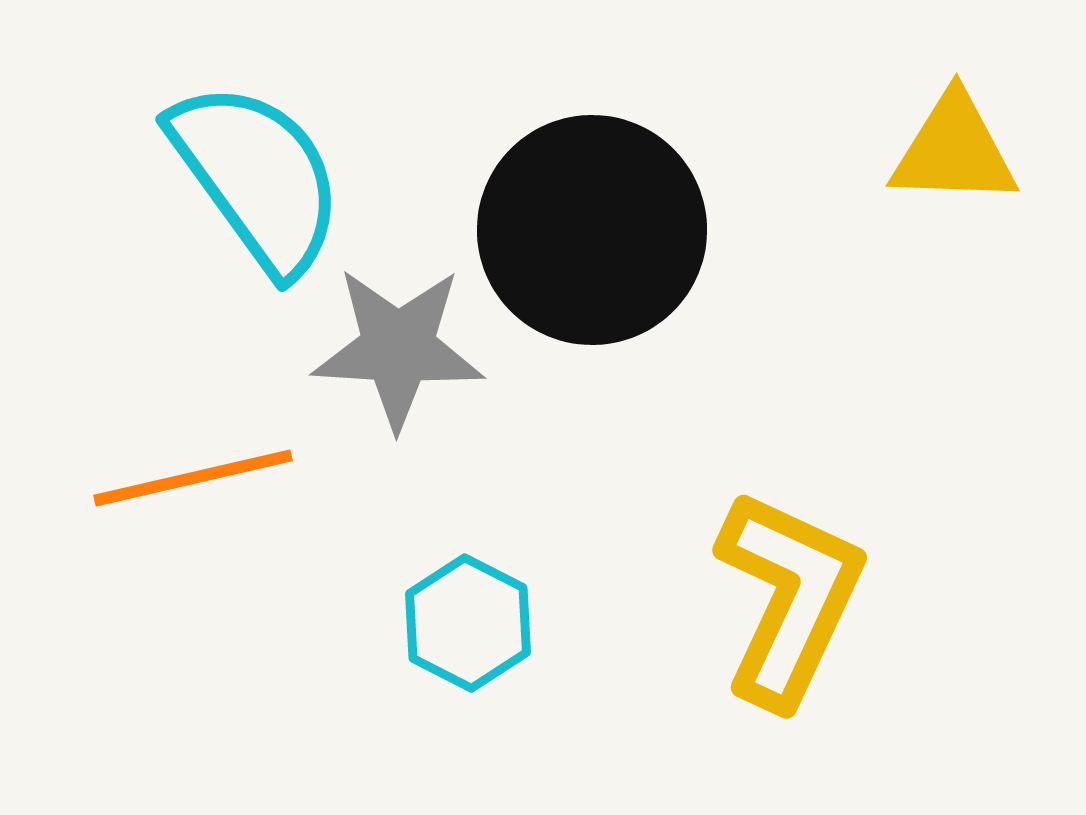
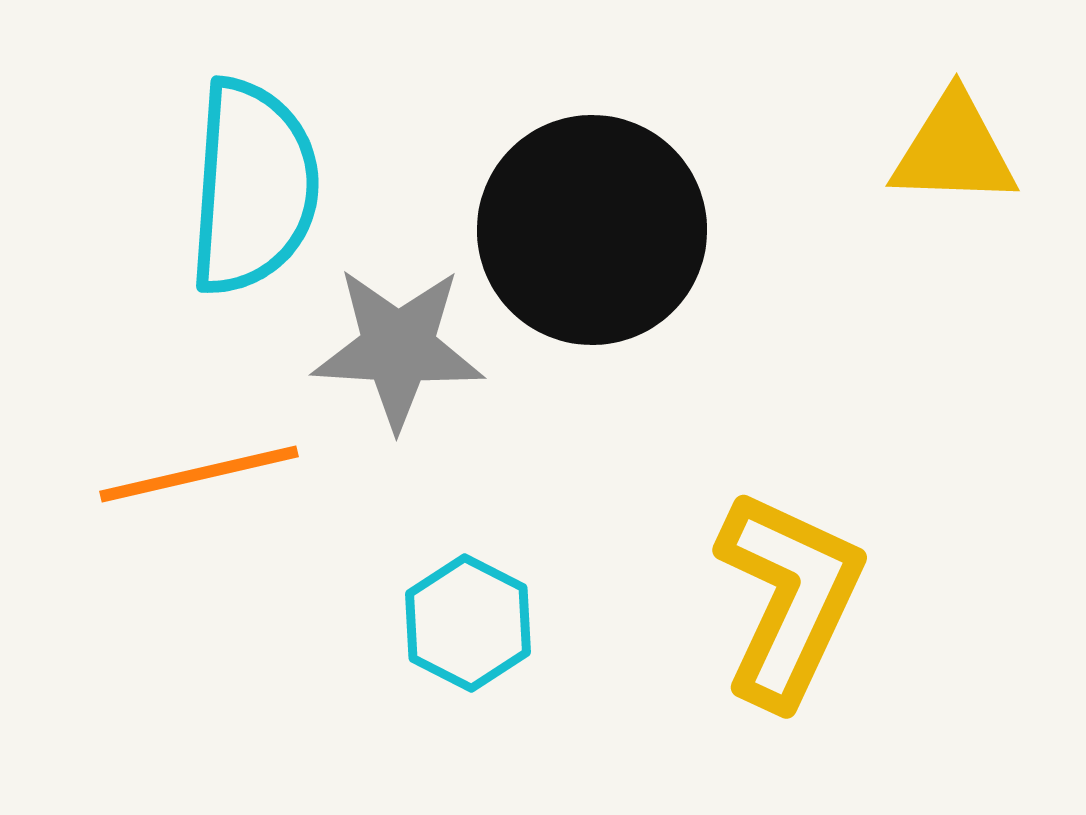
cyan semicircle: moved 4 px left, 10 px down; rotated 40 degrees clockwise
orange line: moved 6 px right, 4 px up
